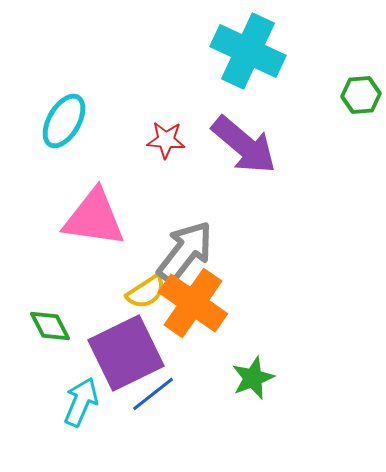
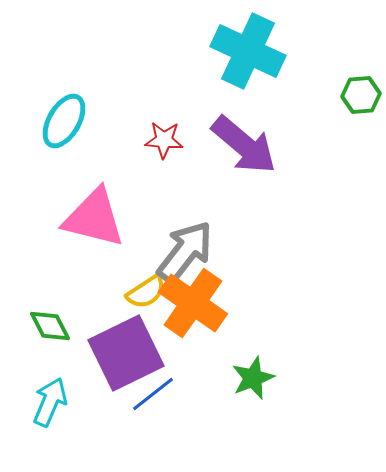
red star: moved 2 px left
pink triangle: rotated 6 degrees clockwise
cyan arrow: moved 31 px left
